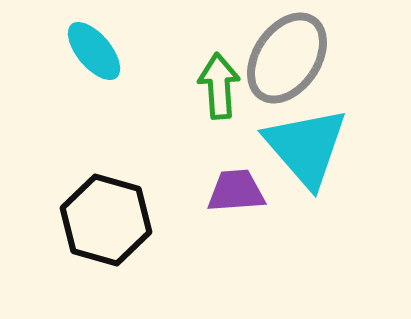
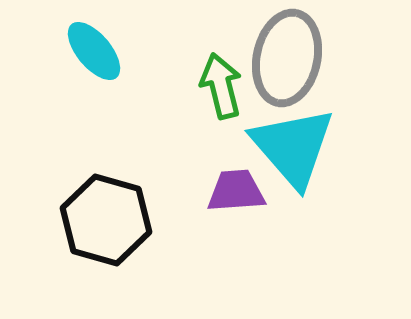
gray ellipse: rotated 22 degrees counterclockwise
green arrow: moved 2 px right; rotated 10 degrees counterclockwise
cyan triangle: moved 13 px left
